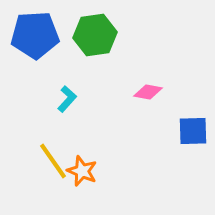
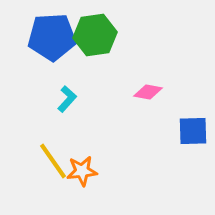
blue pentagon: moved 17 px right, 2 px down
orange star: rotated 28 degrees counterclockwise
